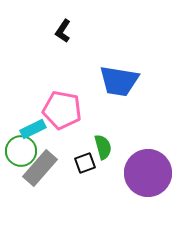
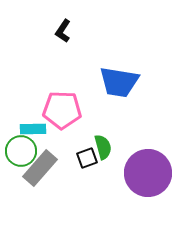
blue trapezoid: moved 1 px down
pink pentagon: rotated 9 degrees counterclockwise
cyan rectangle: rotated 25 degrees clockwise
black square: moved 2 px right, 5 px up
